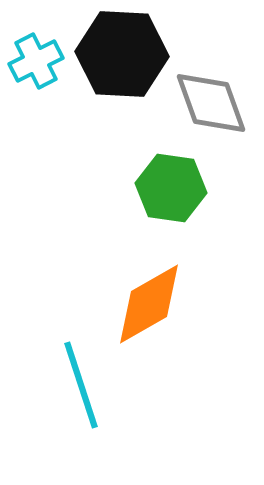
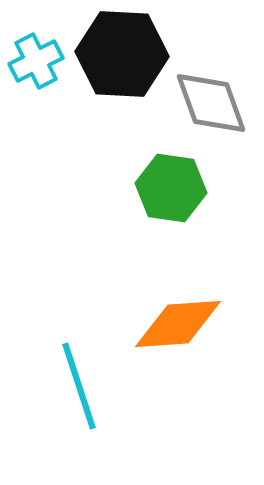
orange diamond: moved 29 px right, 20 px down; rotated 26 degrees clockwise
cyan line: moved 2 px left, 1 px down
